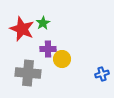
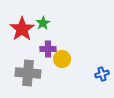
red star: rotated 15 degrees clockwise
